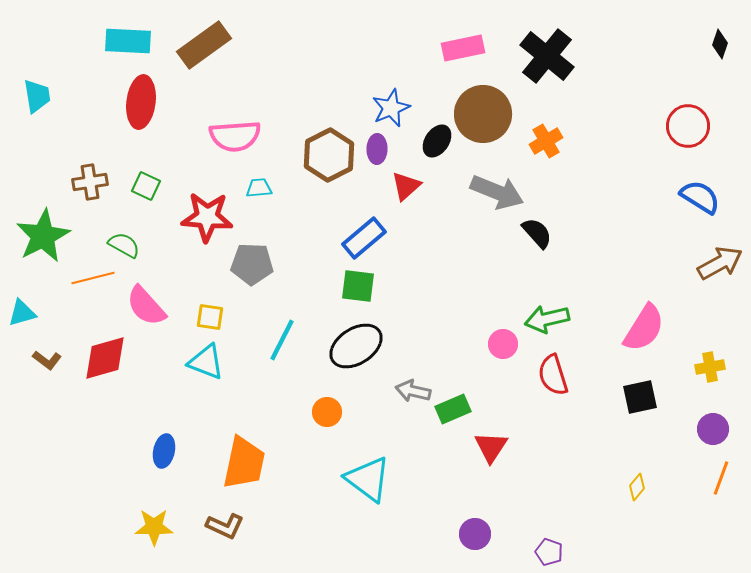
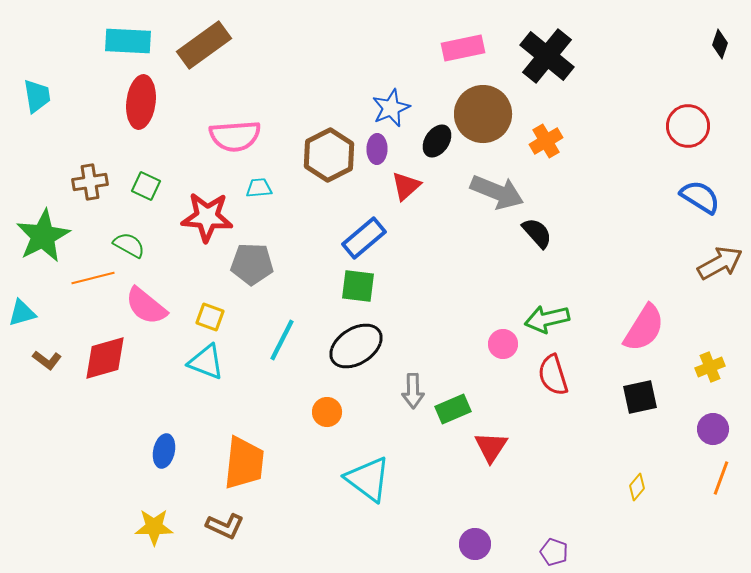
green semicircle at (124, 245): moved 5 px right
pink semicircle at (146, 306): rotated 9 degrees counterclockwise
yellow square at (210, 317): rotated 12 degrees clockwise
yellow cross at (710, 367): rotated 12 degrees counterclockwise
gray arrow at (413, 391): rotated 104 degrees counterclockwise
orange trapezoid at (244, 463): rotated 6 degrees counterclockwise
purple circle at (475, 534): moved 10 px down
purple pentagon at (549, 552): moved 5 px right
